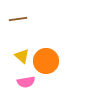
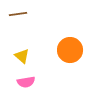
brown line: moved 5 px up
orange circle: moved 24 px right, 11 px up
